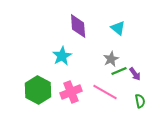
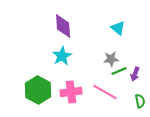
purple diamond: moved 15 px left
gray star: rotated 21 degrees clockwise
purple arrow: rotated 56 degrees clockwise
pink cross: rotated 15 degrees clockwise
